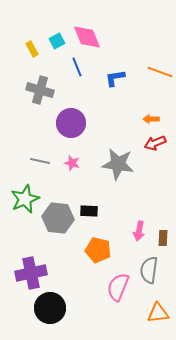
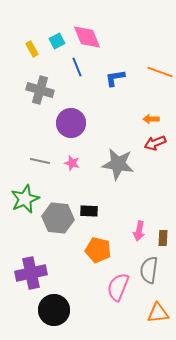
black circle: moved 4 px right, 2 px down
